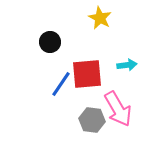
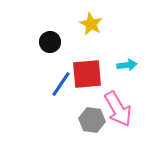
yellow star: moved 9 px left, 6 px down
